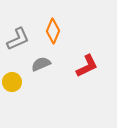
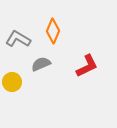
gray L-shape: rotated 125 degrees counterclockwise
